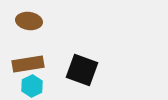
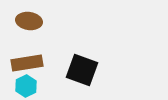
brown rectangle: moved 1 px left, 1 px up
cyan hexagon: moved 6 px left
